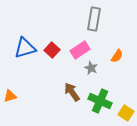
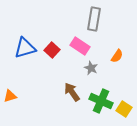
pink rectangle: moved 4 px up; rotated 66 degrees clockwise
green cross: moved 1 px right
yellow square: moved 2 px left, 4 px up
